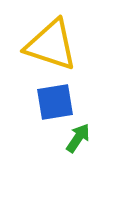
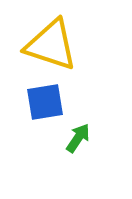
blue square: moved 10 px left
